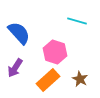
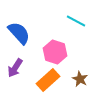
cyan line: moved 1 px left; rotated 12 degrees clockwise
